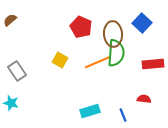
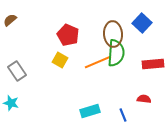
red pentagon: moved 13 px left, 8 px down
